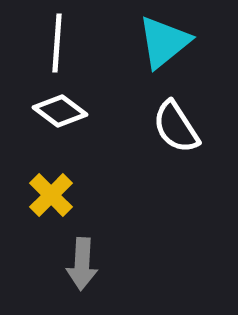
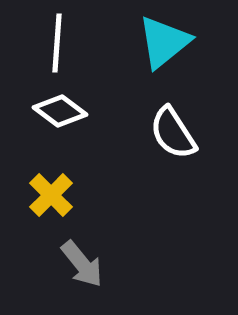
white semicircle: moved 3 px left, 6 px down
gray arrow: rotated 42 degrees counterclockwise
